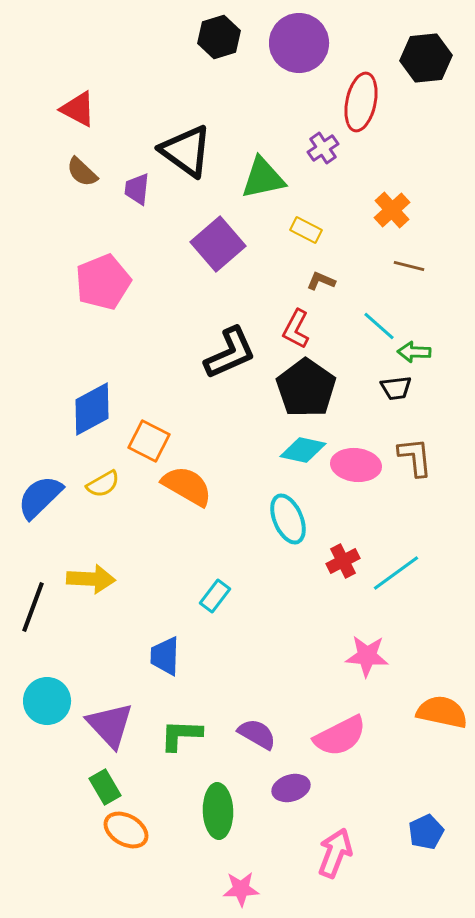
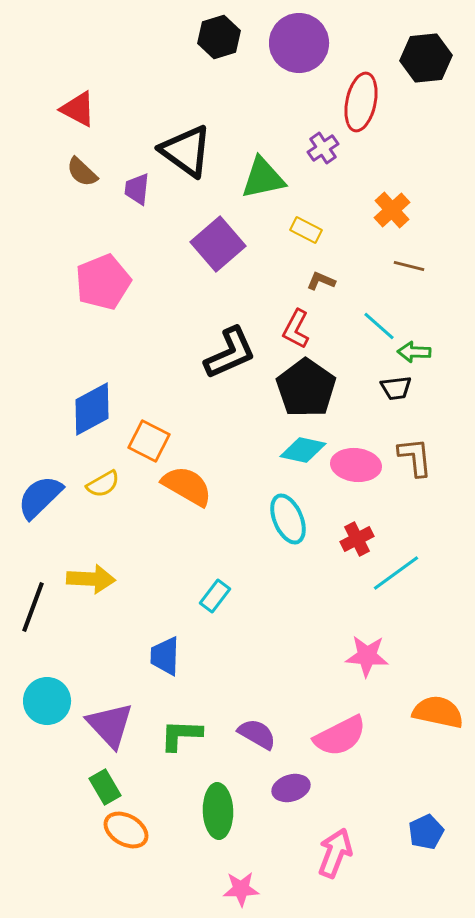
red cross at (343, 561): moved 14 px right, 22 px up
orange semicircle at (442, 712): moved 4 px left
